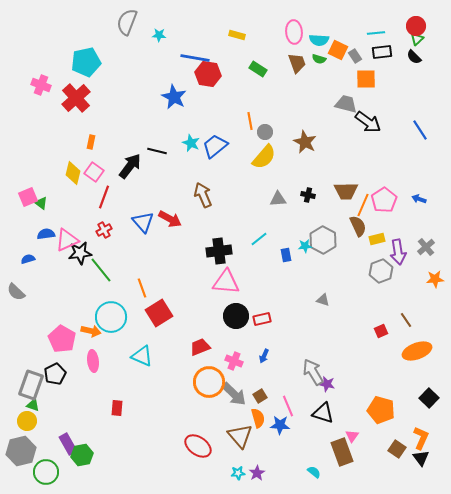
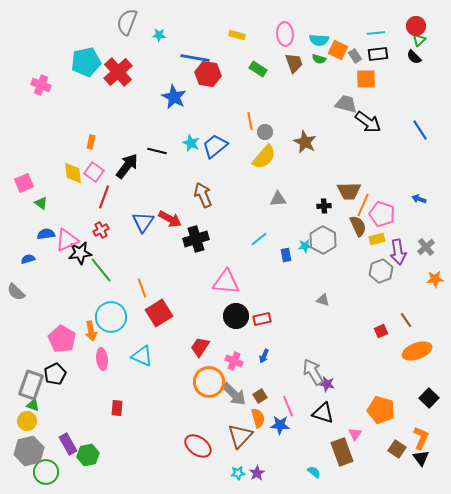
pink ellipse at (294, 32): moved 9 px left, 2 px down
green triangle at (417, 39): moved 2 px right, 1 px down
black rectangle at (382, 52): moved 4 px left, 2 px down
brown trapezoid at (297, 63): moved 3 px left
red cross at (76, 98): moved 42 px right, 26 px up
black arrow at (130, 166): moved 3 px left
yellow diamond at (73, 173): rotated 20 degrees counterclockwise
brown trapezoid at (346, 191): moved 3 px right
black cross at (308, 195): moved 16 px right, 11 px down; rotated 16 degrees counterclockwise
pink square at (28, 197): moved 4 px left, 14 px up
pink pentagon at (384, 200): moved 2 px left, 14 px down; rotated 20 degrees counterclockwise
blue triangle at (143, 222): rotated 15 degrees clockwise
red cross at (104, 230): moved 3 px left
black cross at (219, 251): moved 23 px left, 12 px up; rotated 10 degrees counterclockwise
orange arrow at (91, 331): rotated 66 degrees clockwise
red trapezoid at (200, 347): rotated 35 degrees counterclockwise
pink ellipse at (93, 361): moved 9 px right, 2 px up
brown triangle at (240, 436): rotated 24 degrees clockwise
pink triangle at (352, 436): moved 3 px right, 2 px up
gray hexagon at (21, 451): moved 8 px right
green hexagon at (82, 455): moved 6 px right
